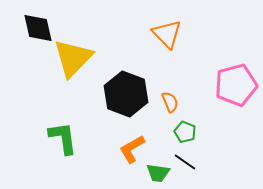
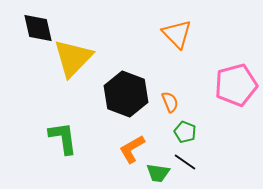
orange triangle: moved 10 px right
